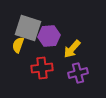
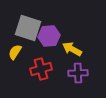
yellow semicircle: moved 3 px left, 7 px down; rotated 14 degrees clockwise
yellow arrow: rotated 78 degrees clockwise
red cross: moved 1 px left, 1 px down; rotated 10 degrees counterclockwise
purple cross: rotated 12 degrees clockwise
